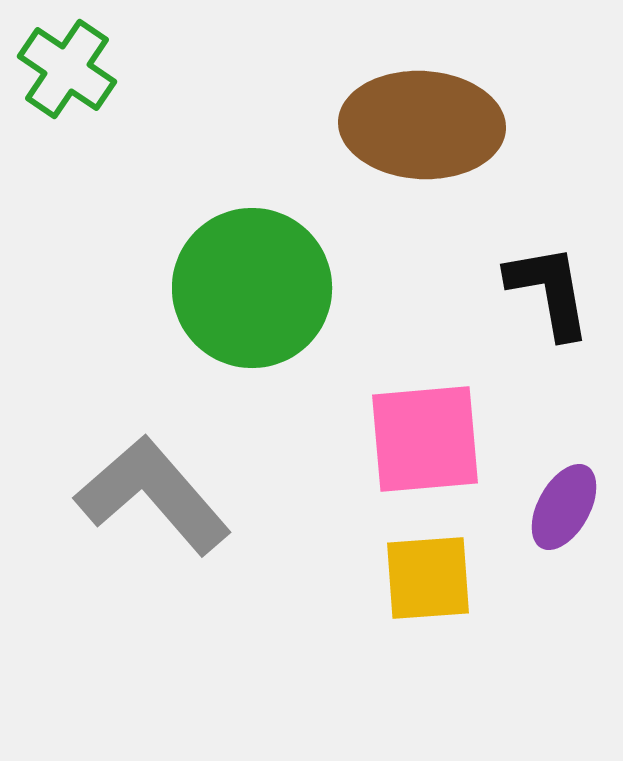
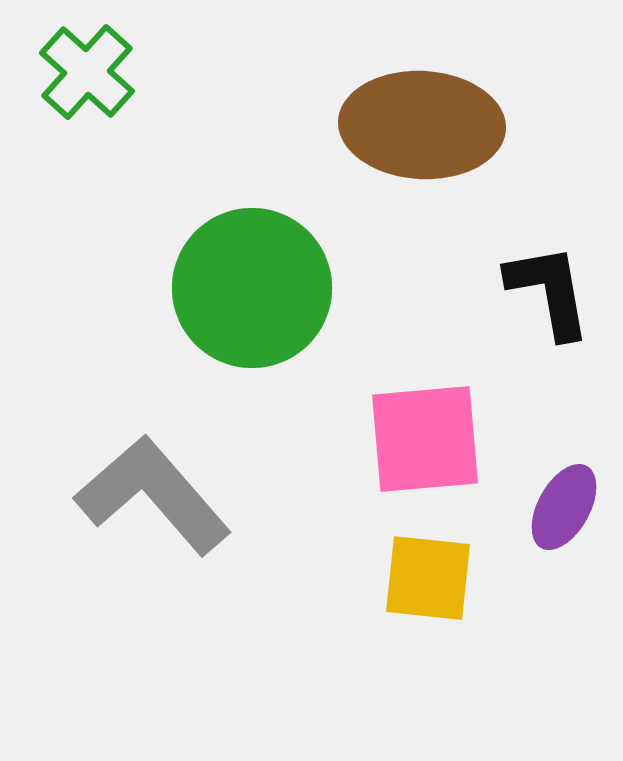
green cross: moved 20 px right, 3 px down; rotated 8 degrees clockwise
yellow square: rotated 10 degrees clockwise
